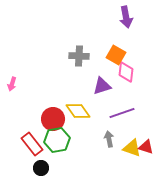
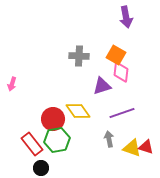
pink diamond: moved 5 px left
